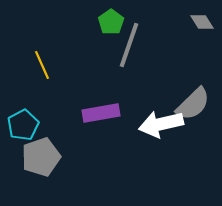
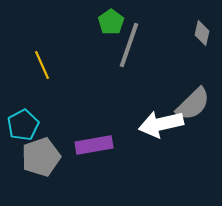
gray diamond: moved 11 px down; rotated 45 degrees clockwise
purple rectangle: moved 7 px left, 32 px down
